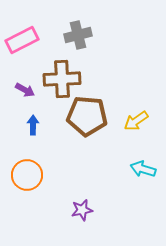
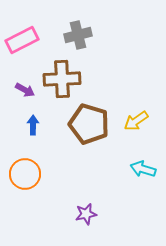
brown pentagon: moved 2 px right, 8 px down; rotated 12 degrees clockwise
orange circle: moved 2 px left, 1 px up
purple star: moved 4 px right, 4 px down
